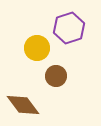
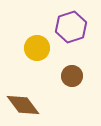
purple hexagon: moved 2 px right, 1 px up
brown circle: moved 16 px right
